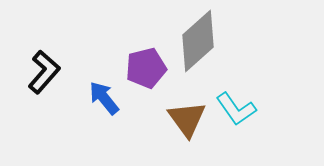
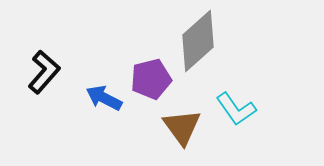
purple pentagon: moved 5 px right, 11 px down
blue arrow: rotated 24 degrees counterclockwise
brown triangle: moved 5 px left, 8 px down
